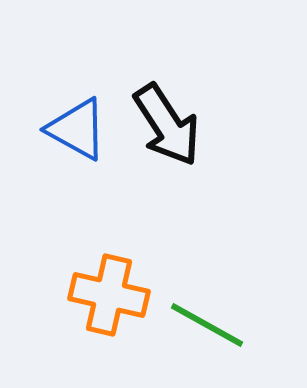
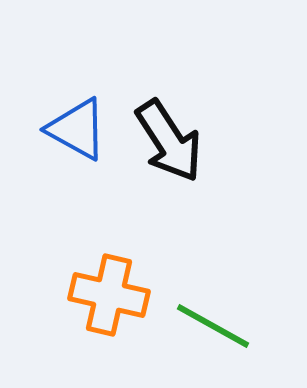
black arrow: moved 2 px right, 16 px down
green line: moved 6 px right, 1 px down
